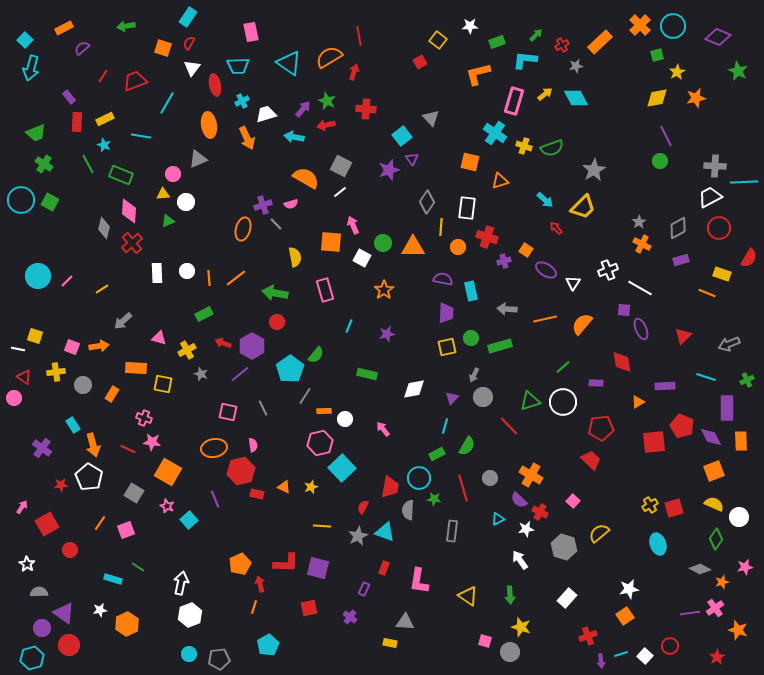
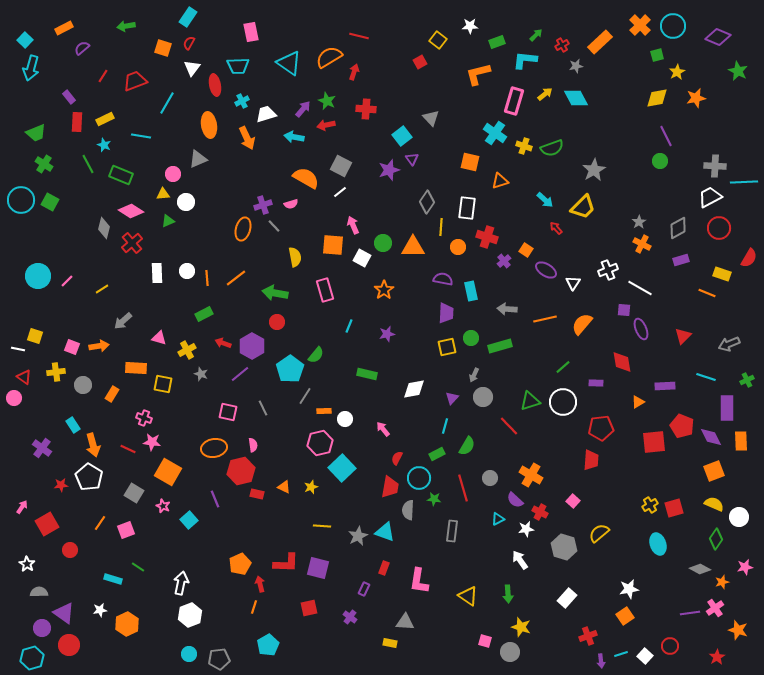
red line at (359, 36): rotated 66 degrees counterclockwise
pink diamond at (129, 211): moved 2 px right; rotated 60 degrees counterclockwise
gray line at (276, 224): moved 2 px left, 2 px down
orange square at (331, 242): moved 2 px right, 3 px down
purple cross at (504, 261): rotated 24 degrees counterclockwise
orange line at (209, 278): moved 2 px left
red trapezoid at (591, 460): rotated 50 degrees clockwise
purple semicircle at (519, 500): moved 4 px left
pink star at (167, 506): moved 4 px left
red semicircle at (363, 507): moved 34 px right, 49 px up
green arrow at (510, 595): moved 2 px left, 1 px up
